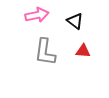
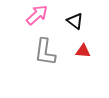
pink arrow: rotated 30 degrees counterclockwise
